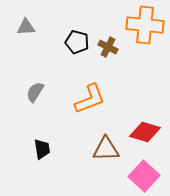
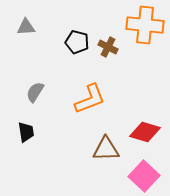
black trapezoid: moved 16 px left, 17 px up
